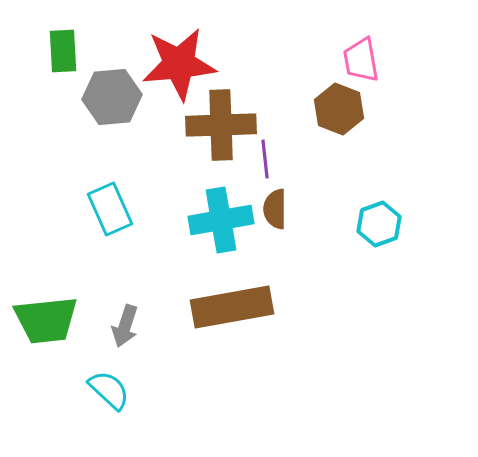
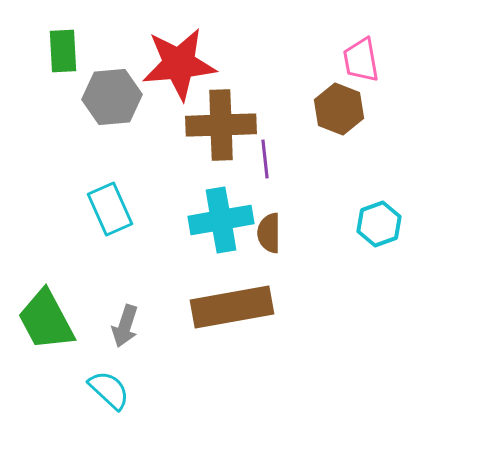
brown semicircle: moved 6 px left, 24 px down
green trapezoid: rotated 68 degrees clockwise
